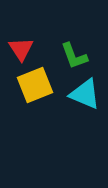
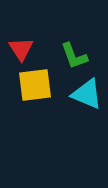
yellow square: rotated 15 degrees clockwise
cyan triangle: moved 2 px right
